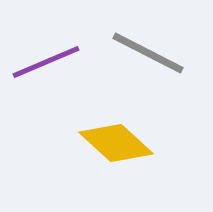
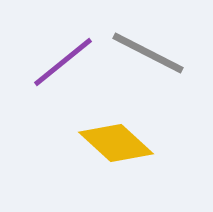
purple line: moved 17 px right; rotated 16 degrees counterclockwise
